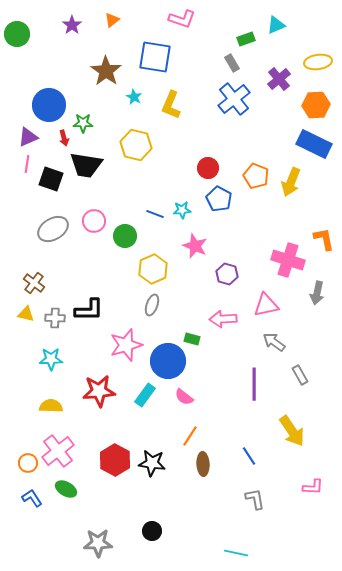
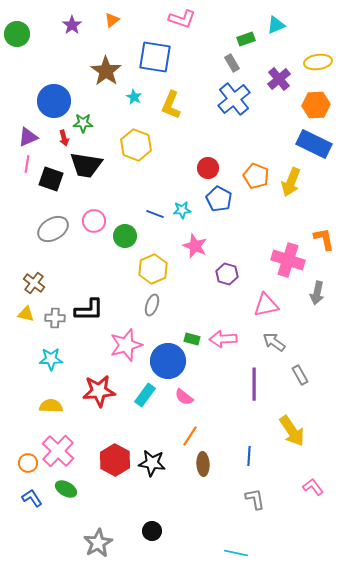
blue circle at (49, 105): moved 5 px right, 4 px up
yellow hexagon at (136, 145): rotated 8 degrees clockwise
pink arrow at (223, 319): moved 20 px down
pink cross at (58, 451): rotated 8 degrees counterclockwise
blue line at (249, 456): rotated 36 degrees clockwise
pink L-shape at (313, 487): rotated 130 degrees counterclockwise
gray star at (98, 543): rotated 28 degrees counterclockwise
